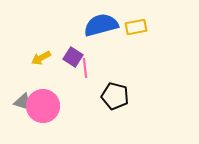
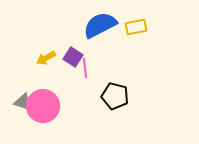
blue semicircle: moved 1 px left; rotated 12 degrees counterclockwise
yellow arrow: moved 5 px right
